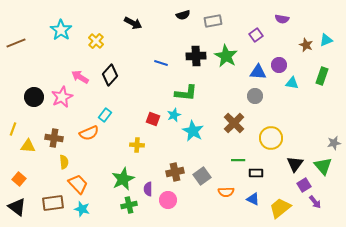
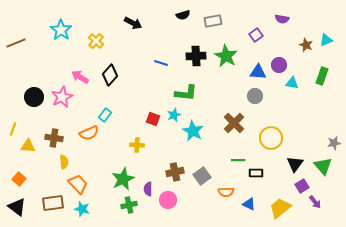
purple square at (304, 185): moved 2 px left, 1 px down
blue triangle at (253, 199): moved 4 px left, 5 px down
